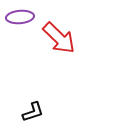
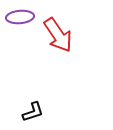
red arrow: moved 1 px left, 3 px up; rotated 12 degrees clockwise
